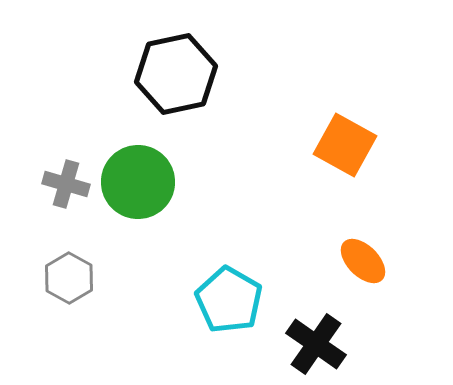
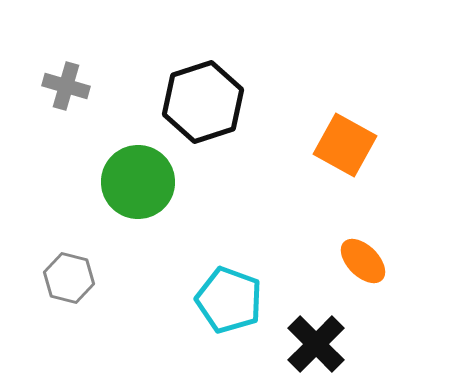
black hexagon: moved 27 px right, 28 px down; rotated 6 degrees counterclockwise
gray cross: moved 98 px up
gray hexagon: rotated 15 degrees counterclockwise
cyan pentagon: rotated 10 degrees counterclockwise
black cross: rotated 10 degrees clockwise
